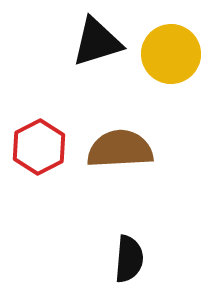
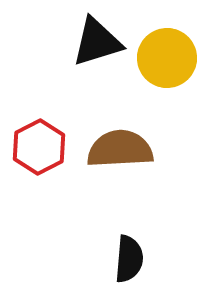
yellow circle: moved 4 px left, 4 px down
